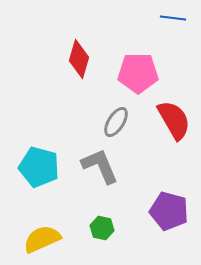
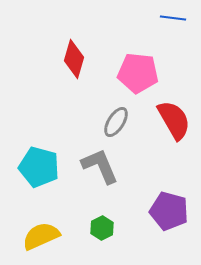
red diamond: moved 5 px left
pink pentagon: rotated 6 degrees clockwise
green hexagon: rotated 20 degrees clockwise
yellow semicircle: moved 1 px left, 3 px up
